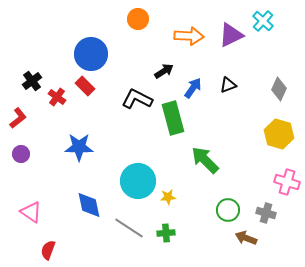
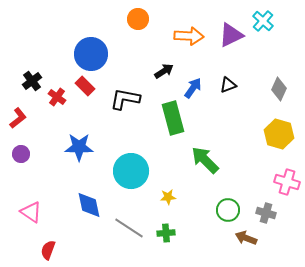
black L-shape: moved 12 px left; rotated 16 degrees counterclockwise
cyan circle: moved 7 px left, 10 px up
